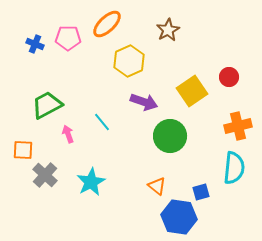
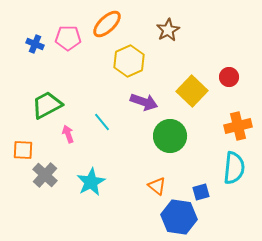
yellow square: rotated 12 degrees counterclockwise
